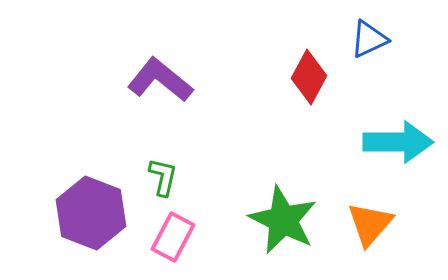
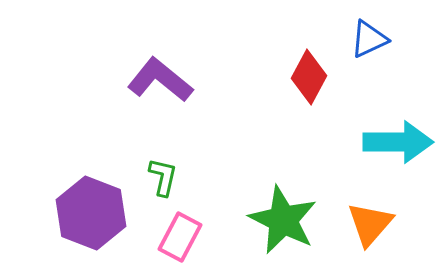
pink rectangle: moved 7 px right
